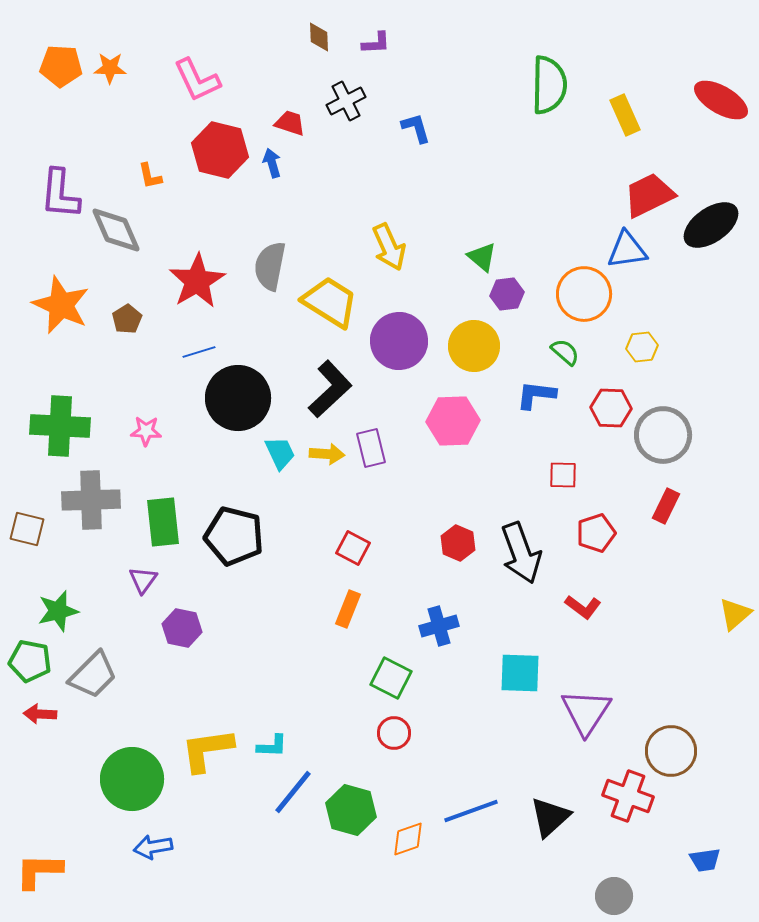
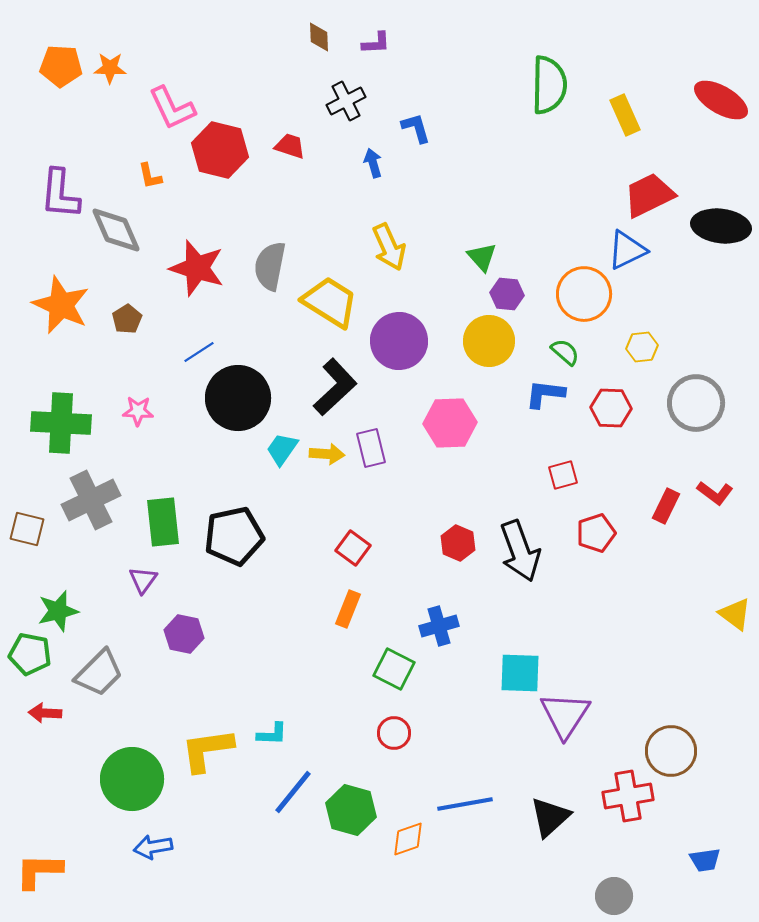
pink L-shape at (197, 80): moved 25 px left, 28 px down
red trapezoid at (290, 123): moved 23 px down
blue arrow at (272, 163): moved 101 px right
black ellipse at (711, 225): moved 10 px right, 1 px down; rotated 42 degrees clockwise
blue triangle at (627, 250): rotated 18 degrees counterclockwise
green triangle at (482, 257): rotated 8 degrees clockwise
red star at (197, 281): moved 13 px up; rotated 24 degrees counterclockwise
purple hexagon at (507, 294): rotated 12 degrees clockwise
yellow circle at (474, 346): moved 15 px right, 5 px up
blue line at (199, 352): rotated 16 degrees counterclockwise
black L-shape at (330, 389): moved 5 px right, 2 px up
blue L-shape at (536, 395): moved 9 px right, 1 px up
pink hexagon at (453, 421): moved 3 px left, 2 px down
green cross at (60, 426): moved 1 px right, 3 px up
pink star at (146, 431): moved 8 px left, 20 px up
gray circle at (663, 435): moved 33 px right, 32 px up
cyan trapezoid at (280, 453): moved 2 px right, 4 px up; rotated 120 degrees counterclockwise
red square at (563, 475): rotated 16 degrees counterclockwise
gray cross at (91, 500): rotated 24 degrees counterclockwise
black pentagon at (234, 536): rotated 26 degrees counterclockwise
red square at (353, 548): rotated 8 degrees clockwise
black arrow at (521, 553): moved 1 px left, 2 px up
red L-shape at (583, 607): moved 132 px right, 114 px up
yellow triangle at (735, 614): rotated 42 degrees counterclockwise
purple hexagon at (182, 628): moved 2 px right, 6 px down
green pentagon at (30, 661): moved 7 px up
gray trapezoid at (93, 675): moved 6 px right, 2 px up
green square at (391, 678): moved 3 px right, 9 px up
purple triangle at (586, 712): moved 21 px left, 3 px down
red arrow at (40, 714): moved 5 px right, 1 px up
cyan L-shape at (272, 746): moved 12 px up
red cross at (628, 796): rotated 30 degrees counterclockwise
blue line at (471, 811): moved 6 px left, 7 px up; rotated 10 degrees clockwise
